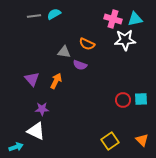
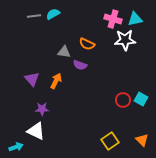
cyan semicircle: moved 1 px left
cyan square: rotated 32 degrees clockwise
